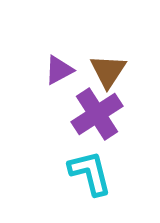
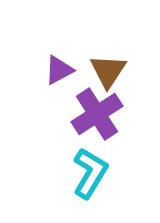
cyan L-shape: rotated 45 degrees clockwise
